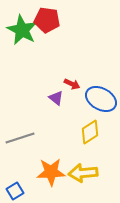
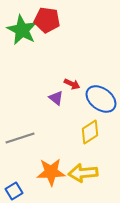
blue ellipse: rotated 8 degrees clockwise
blue square: moved 1 px left
